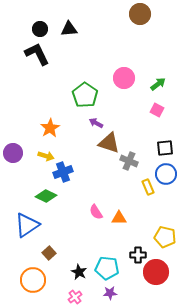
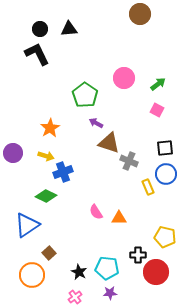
orange circle: moved 1 px left, 5 px up
